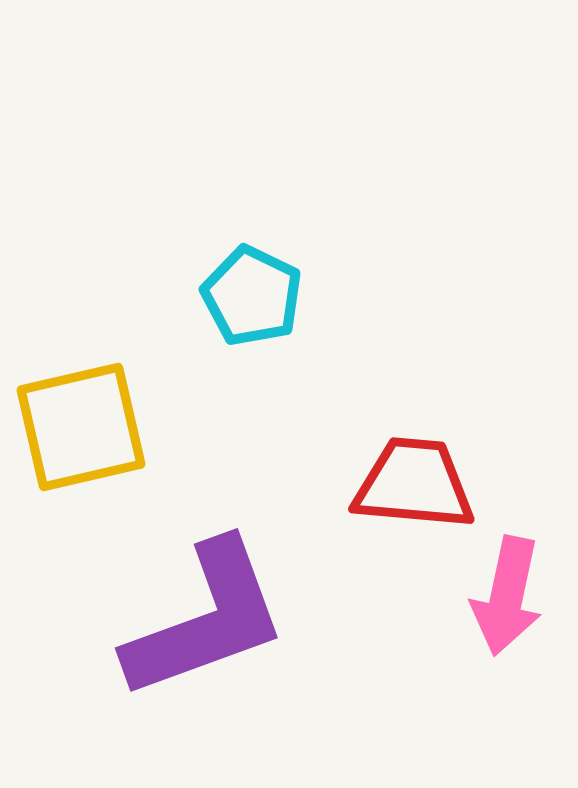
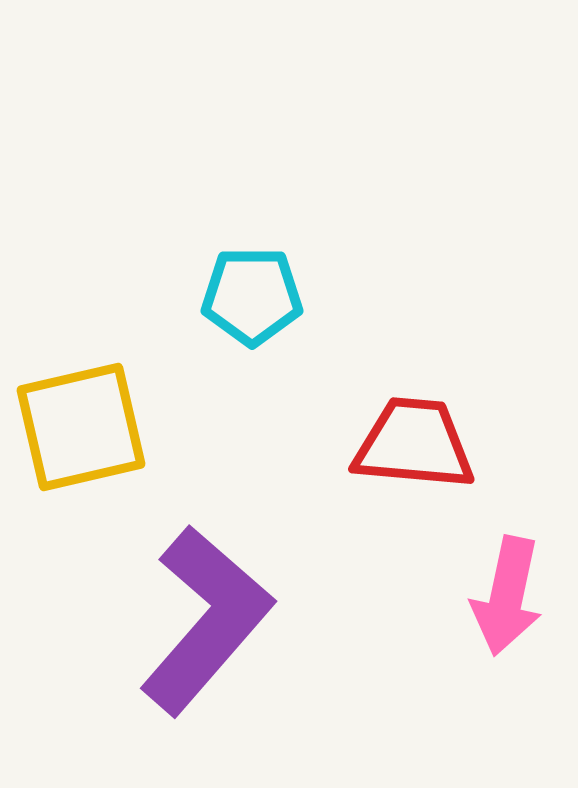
cyan pentagon: rotated 26 degrees counterclockwise
red trapezoid: moved 40 px up
purple L-shape: rotated 29 degrees counterclockwise
